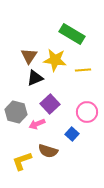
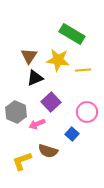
yellow star: moved 3 px right
purple square: moved 1 px right, 2 px up
gray hexagon: rotated 10 degrees clockwise
